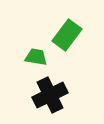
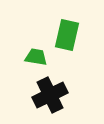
green rectangle: rotated 24 degrees counterclockwise
